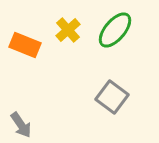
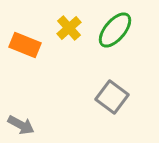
yellow cross: moved 1 px right, 2 px up
gray arrow: rotated 28 degrees counterclockwise
